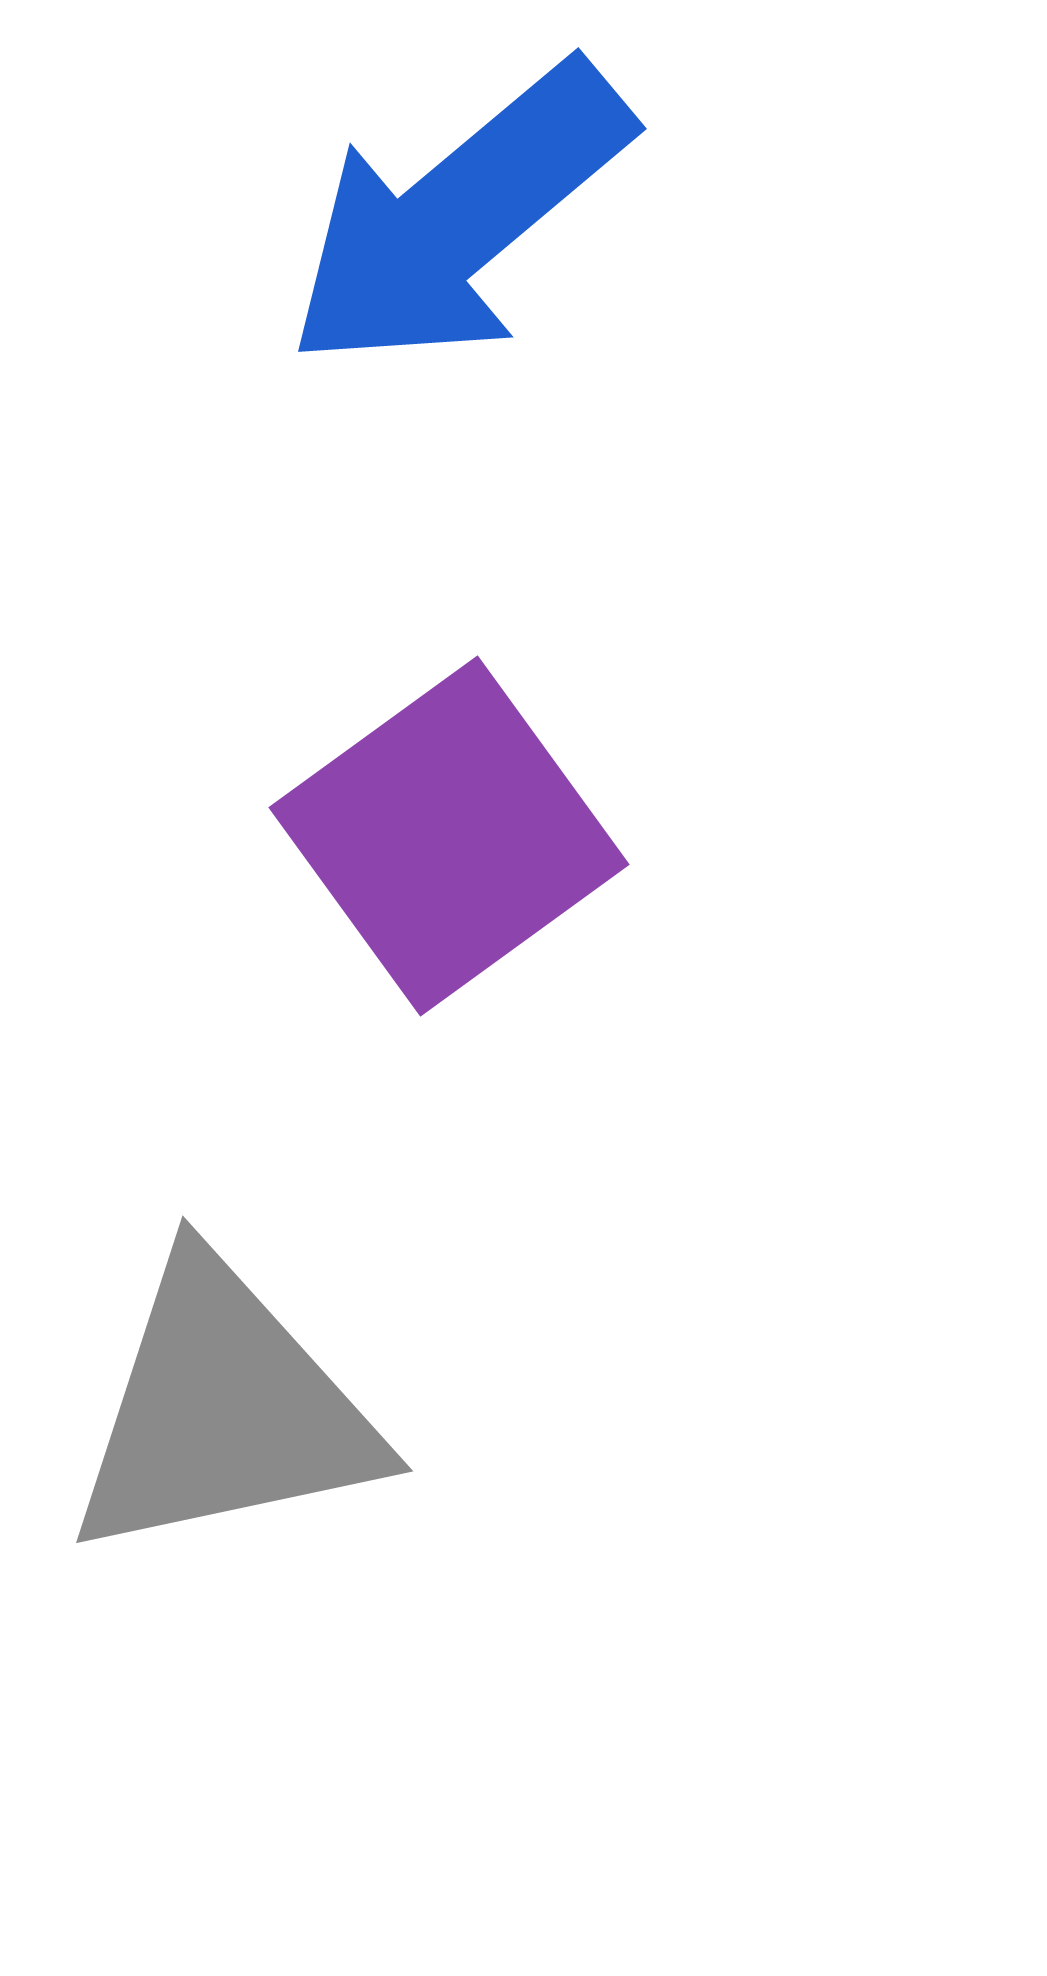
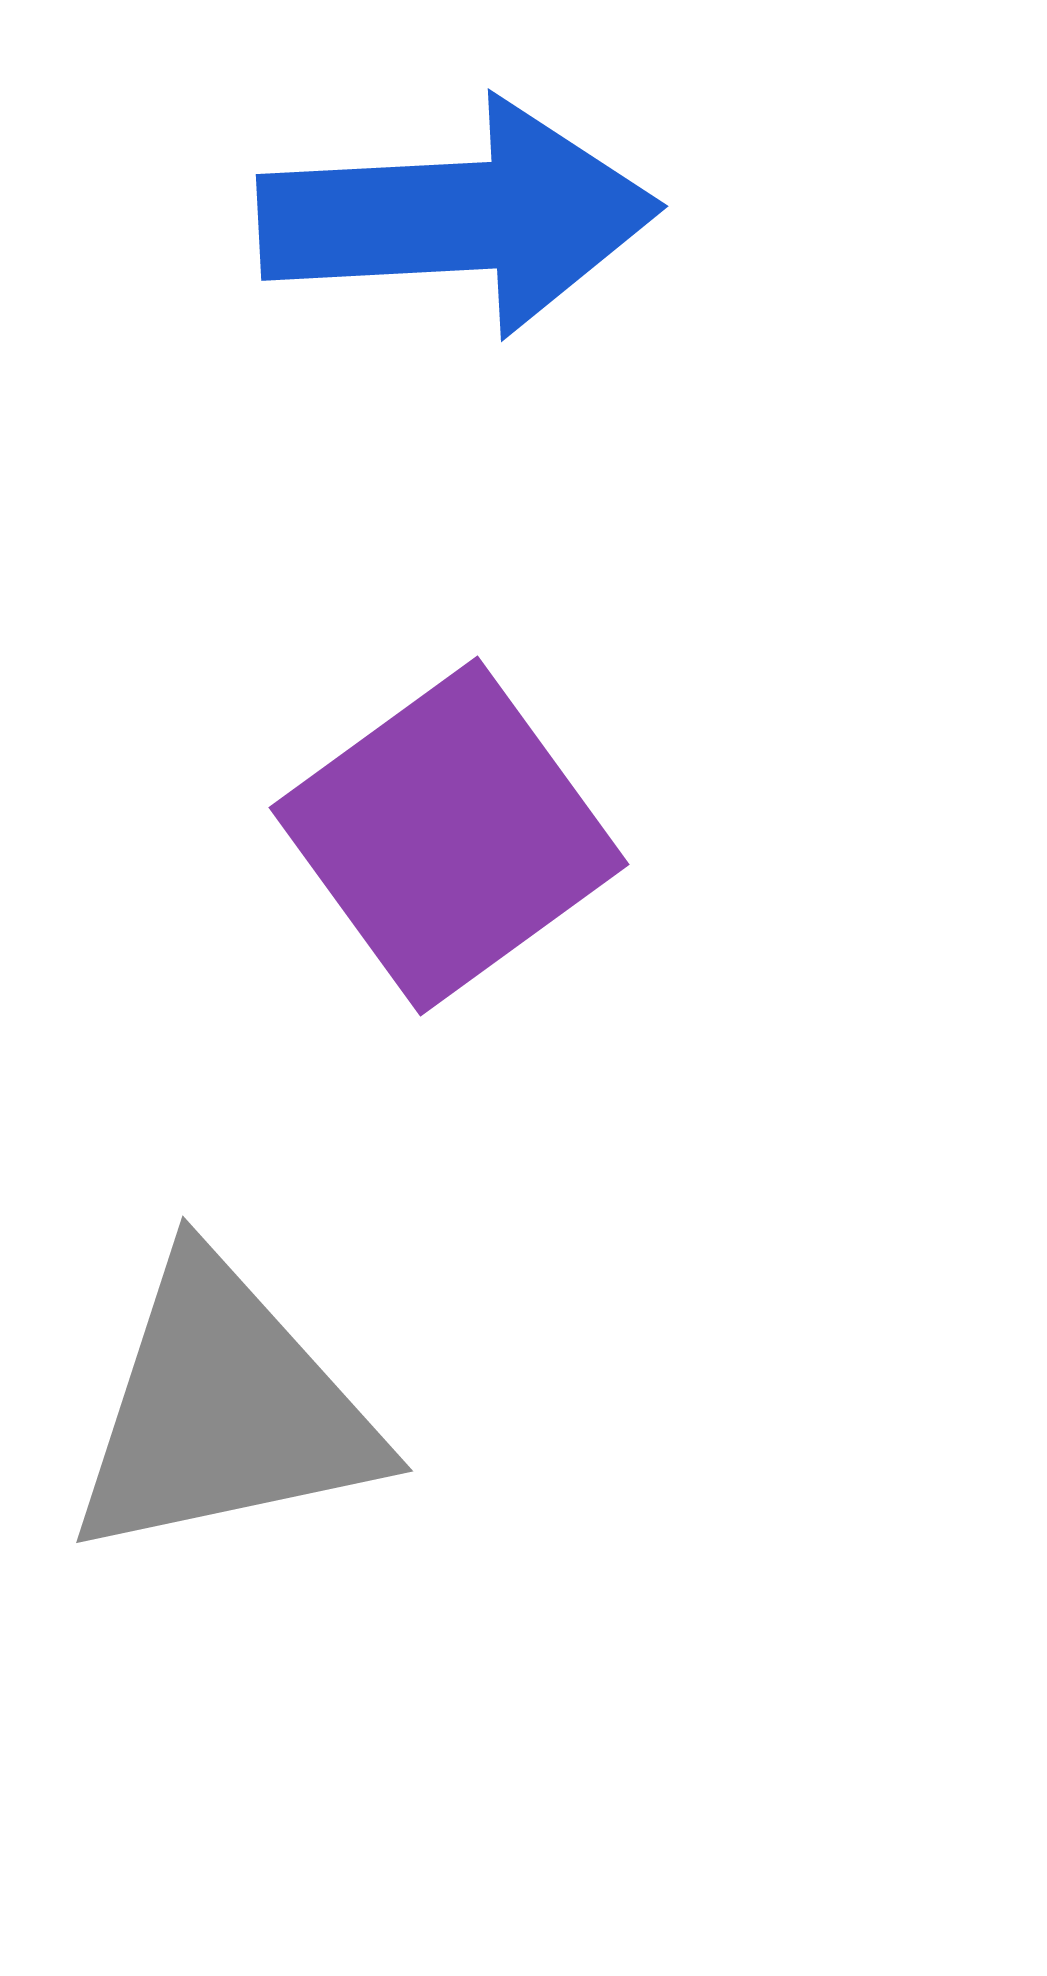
blue arrow: rotated 143 degrees counterclockwise
